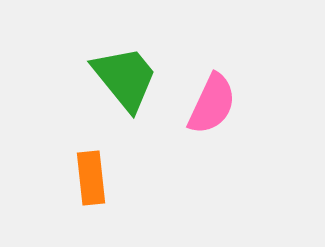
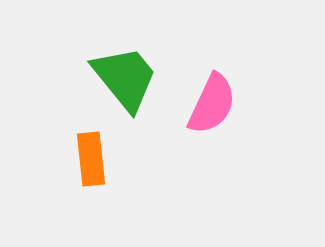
orange rectangle: moved 19 px up
